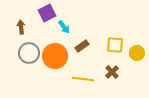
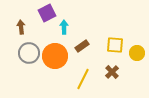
cyan arrow: rotated 144 degrees counterclockwise
yellow line: rotated 70 degrees counterclockwise
